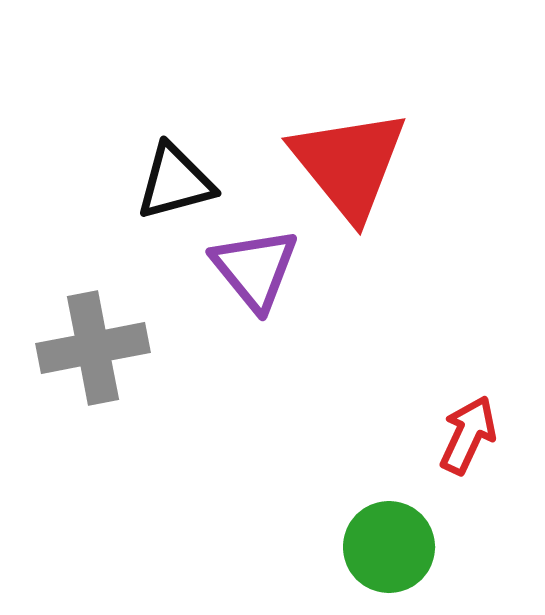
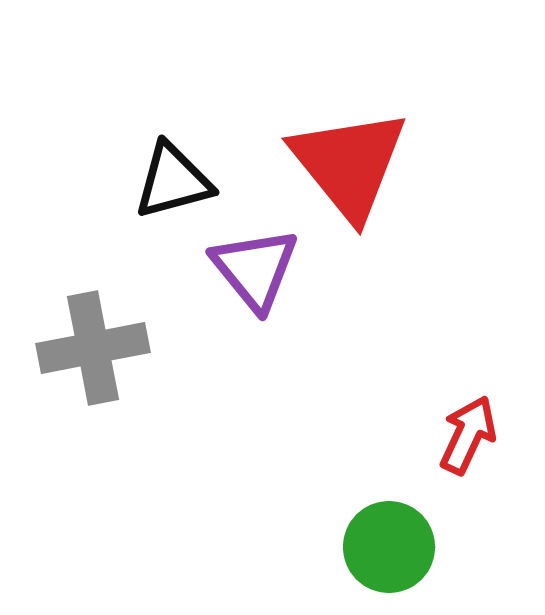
black triangle: moved 2 px left, 1 px up
